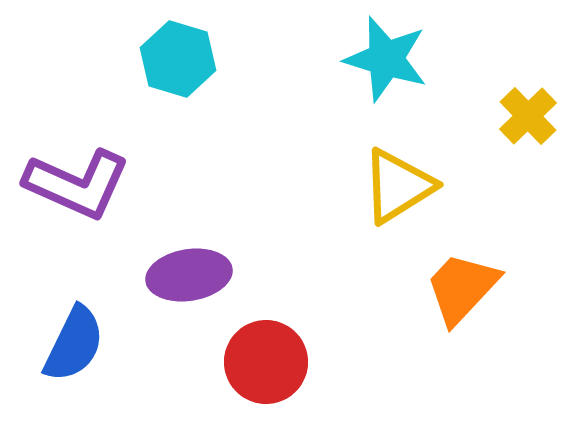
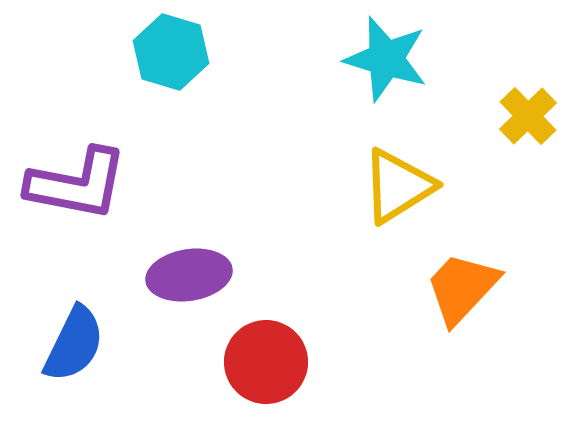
cyan hexagon: moved 7 px left, 7 px up
purple L-shape: rotated 13 degrees counterclockwise
